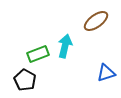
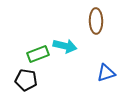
brown ellipse: rotated 55 degrees counterclockwise
cyan arrow: rotated 90 degrees clockwise
black pentagon: moved 1 px right; rotated 20 degrees counterclockwise
